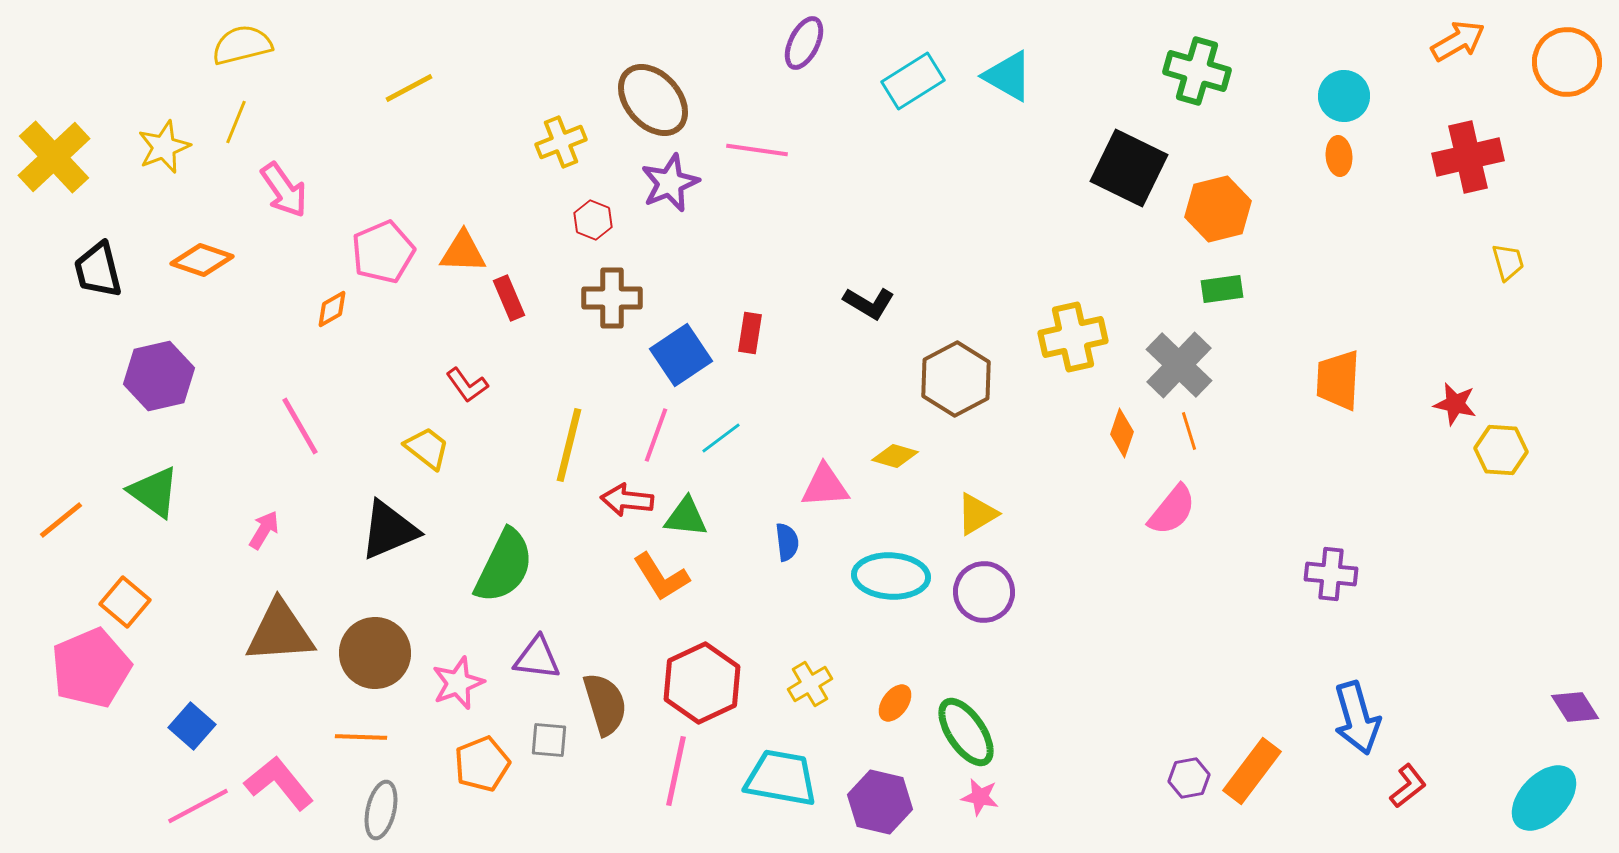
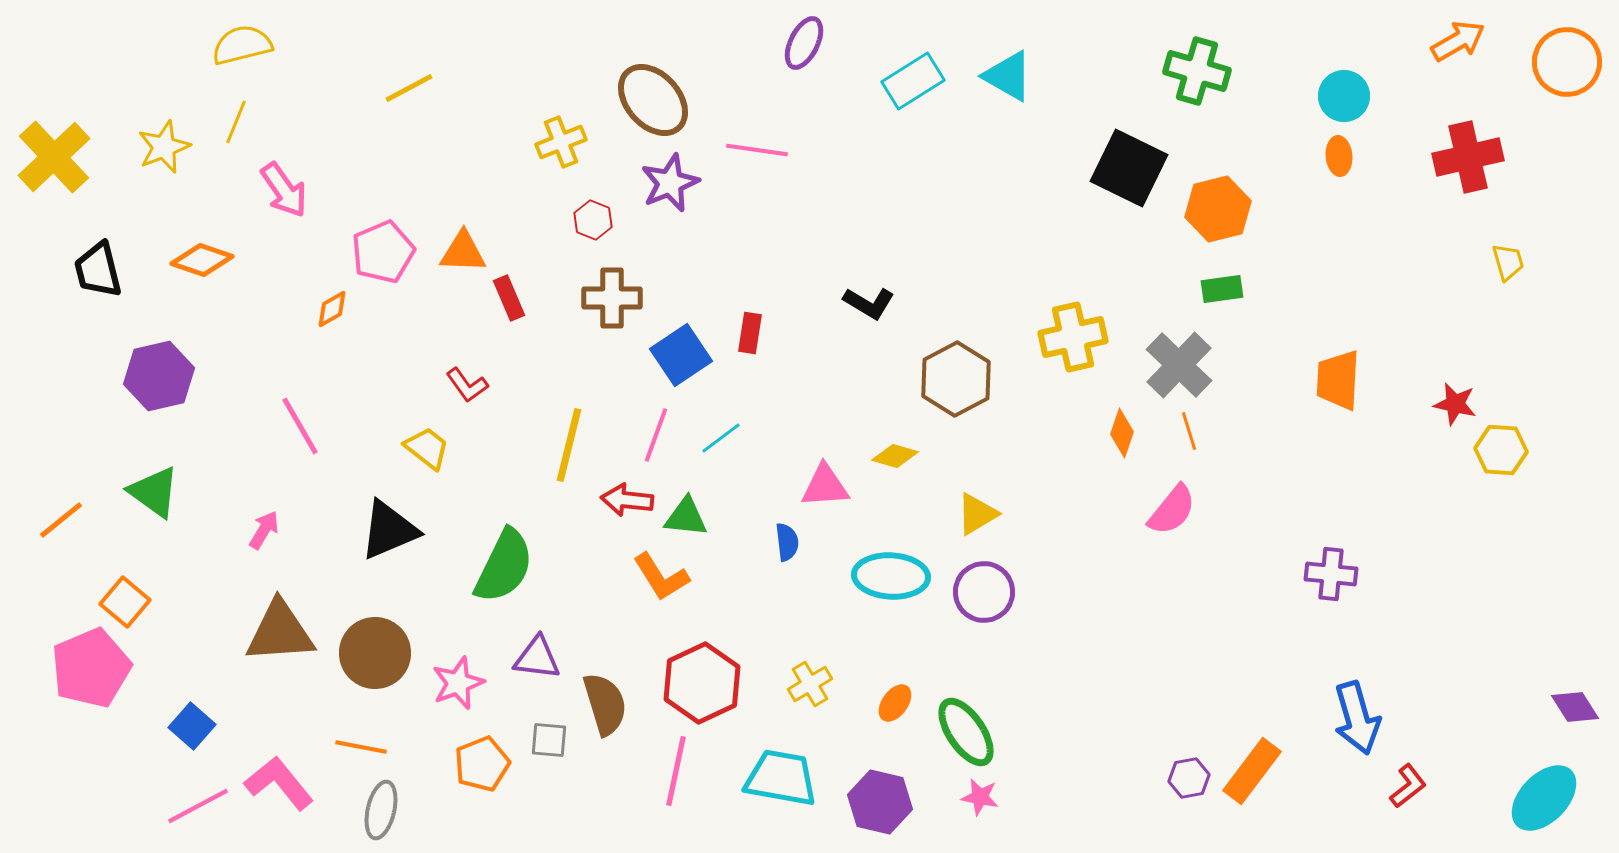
orange line at (361, 737): moved 10 px down; rotated 9 degrees clockwise
